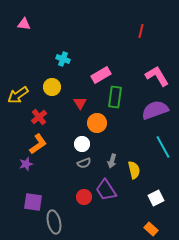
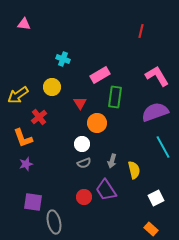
pink rectangle: moved 1 px left
purple semicircle: moved 2 px down
orange L-shape: moved 15 px left, 6 px up; rotated 105 degrees clockwise
